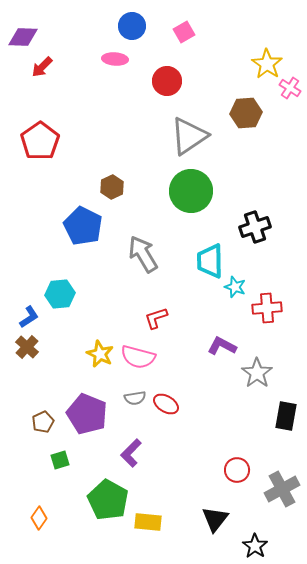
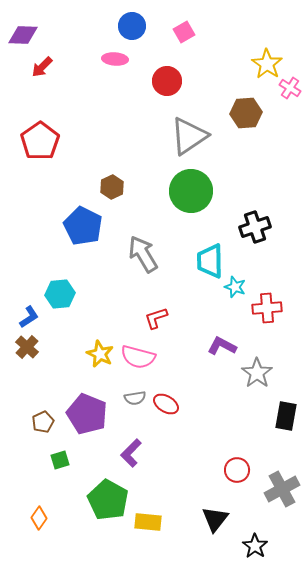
purple diamond at (23, 37): moved 2 px up
